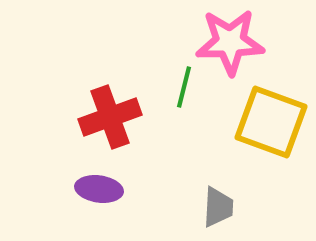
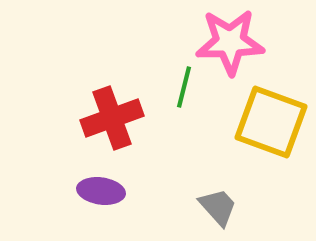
red cross: moved 2 px right, 1 px down
purple ellipse: moved 2 px right, 2 px down
gray trapezoid: rotated 45 degrees counterclockwise
